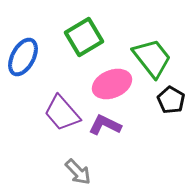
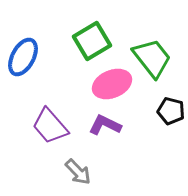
green square: moved 8 px right, 4 px down
black pentagon: moved 11 px down; rotated 16 degrees counterclockwise
purple trapezoid: moved 12 px left, 13 px down
